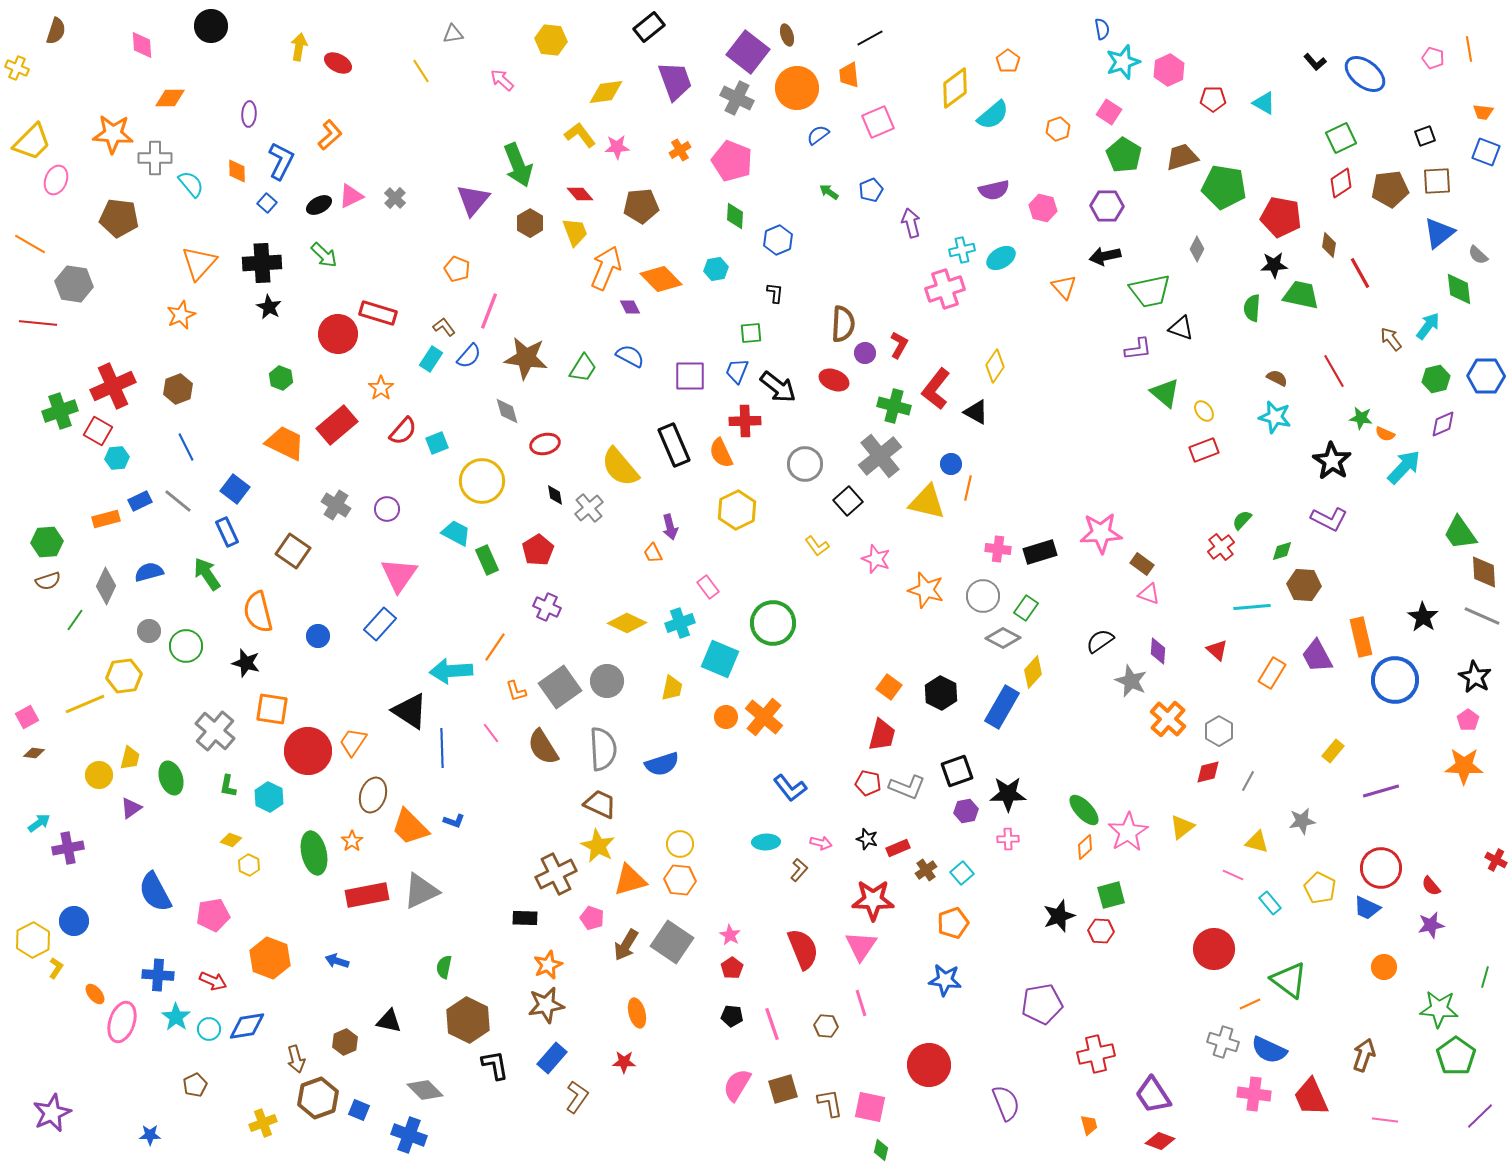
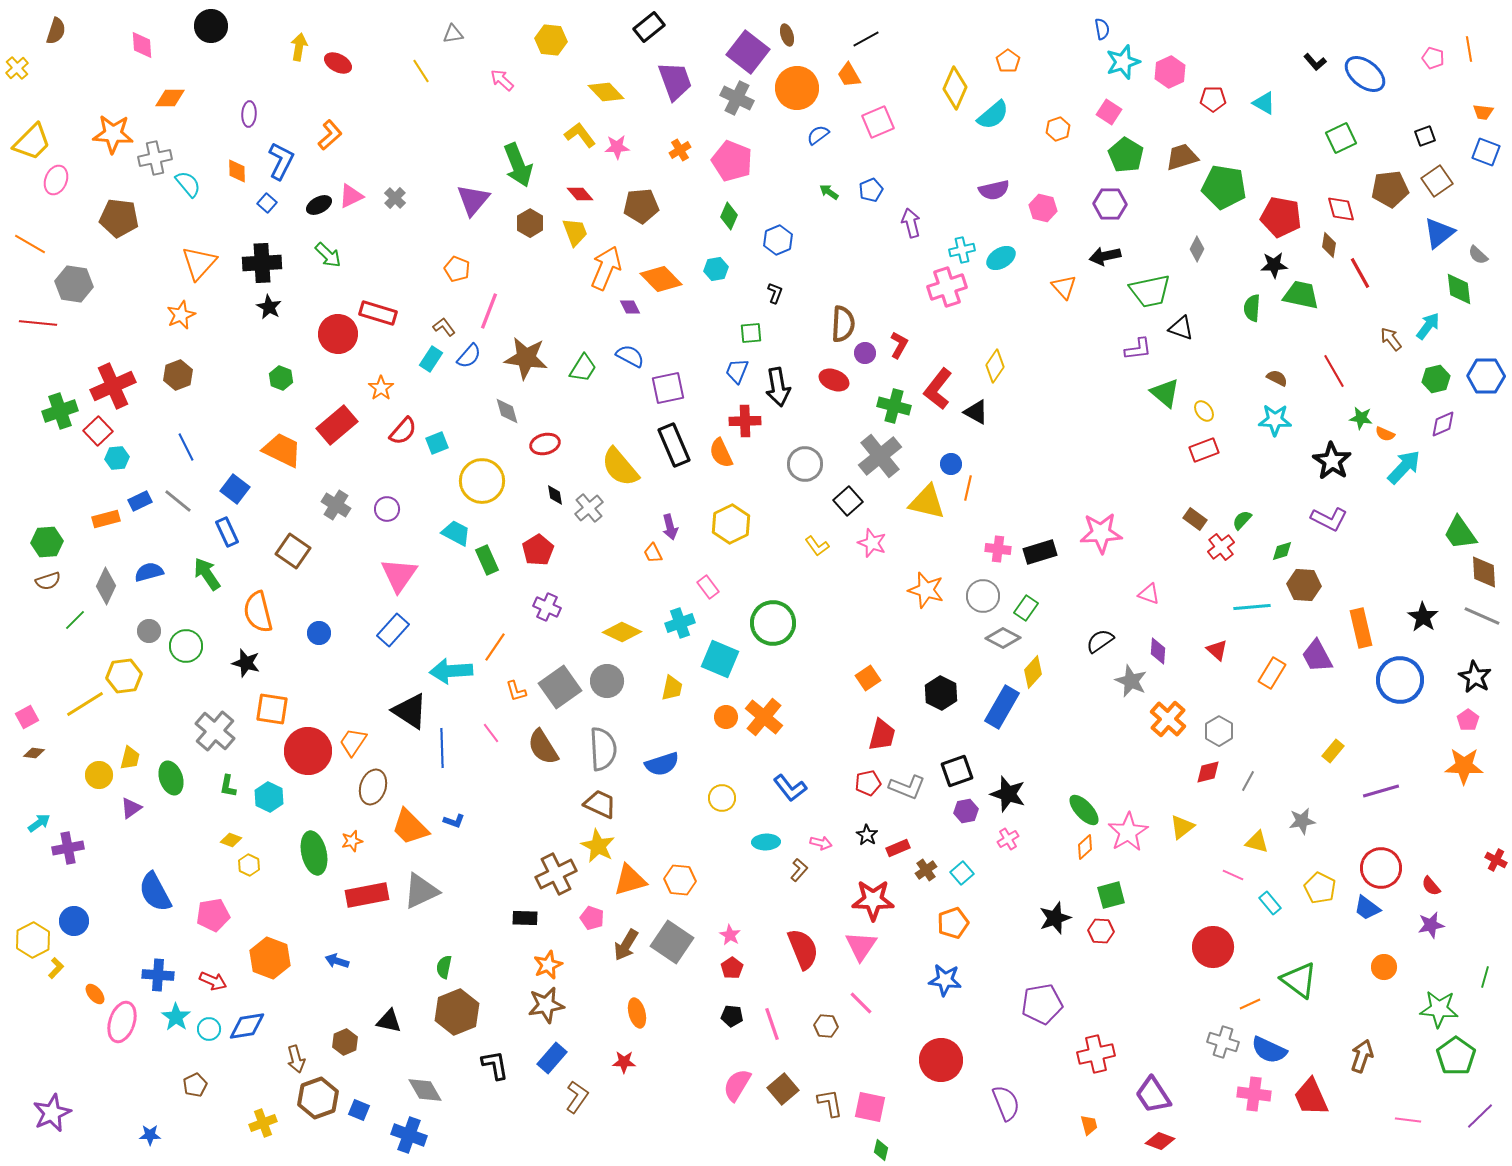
black line at (870, 38): moved 4 px left, 1 px down
yellow cross at (17, 68): rotated 25 degrees clockwise
pink hexagon at (1169, 70): moved 1 px right, 2 px down
orange trapezoid at (849, 75): rotated 24 degrees counterclockwise
yellow diamond at (955, 88): rotated 30 degrees counterclockwise
yellow diamond at (606, 92): rotated 54 degrees clockwise
green pentagon at (1124, 155): moved 2 px right
gray cross at (155, 158): rotated 12 degrees counterclockwise
brown square at (1437, 181): rotated 32 degrees counterclockwise
red diamond at (1341, 183): moved 26 px down; rotated 72 degrees counterclockwise
cyan semicircle at (191, 184): moved 3 px left
purple hexagon at (1107, 206): moved 3 px right, 2 px up
green diamond at (735, 216): moved 6 px left; rotated 20 degrees clockwise
green arrow at (324, 255): moved 4 px right
pink cross at (945, 289): moved 2 px right, 2 px up
black L-shape at (775, 293): rotated 15 degrees clockwise
purple square at (690, 376): moved 22 px left, 12 px down; rotated 12 degrees counterclockwise
black arrow at (778, 387): rotated 42 degrees clockwise
brown hexagon at (178, 389): moved 14 px up
red L-shape at (936, 389): moved 2 px right
cyan star at (1275, 417): moved 3 px down; rotated 12 degrees counterclockwise
red square at (98, 431): rotated 16 degrees clockwise
orange trapezoid at (285, 443): moved 3 px left, 7 px down
yellow hexagon at (737, 510): moved 6 px left, 14 px down
pink star at (876, 559): moved 4 px left, 16 px up
brown rectangle at (1142, 564): moved 53 px right, 45 px up
green line at (75, 620): rotated 10 degrees clockwise
yellow diamond at (627, 623): moved 5 px left, 9 px down
blue rectangle at (380, 624): moved 13 px right, 6 px down
blue circle at (318, 636): moved 1 px right, 3 px up
orange rectangle at (1361, 637): moved 9 px up
blue circle at (1395, 680): moved 5 px right
orange square at (889, 687): moved 21 px left, 9 px up; rotated 20 degrees clockwise
yellow line at (85, 704): rotated 9 degrees counterclockwise
red pentagon at (868, 783): rotated 25 degrees counterclockwise
black star at (1008, 794): rotated 18 degrees clockwise
brown ellipse at (373, 795): moved 8 px up
black star at (867, 839): moved 4 px up; rotated 15 degrees clockwise
pink cross at (1008, 839): rotated 30 degrees counterclockwise
orange star at (352, 841): rotated 20 degrees clockwise
yellow circle at (680, 844): moved 42 px right, 46 px up
blue trapezoid at (1367, 908): rotated 12 degrees clockwise
black star at (1059, 916): moved 4 px left, 2 px down
red circle at (1214, 949): moved 1 px left, 2 px up
yellow L-shape at (56, 968): rotated 10 degrees clockwise
green triangle at (1289, 980): moved 10 px right
pink line at (861, 1003): rotated 28 degrees counterclockwise
brown hexagon at (468, 1020): moved 11 px left, 8 px up; rotated 12 degrees clockwise
brown arrow at (1364, 1055): moved 2 px left, 1 px down
red circle at (929, 1065): moved 12 px right, 5 px up
brown square at (783, 1089): rotated 24 degrees counterclockwise
gray diamond at (425, 1090): rotated 15 degrees clockwise
pink line at (1385, 1120): moved 23 px right
